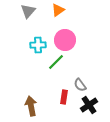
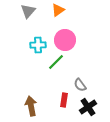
red rectangle: moved 3 px down
black cross: moved 1 px left, 2 px down
